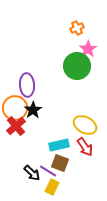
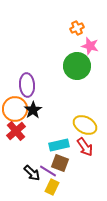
pink star: moved 2 px right, 3 px up; rotated 24 degrees counterclockwise
orange circle: moved 1 px down
red cross: moved 5 px down
